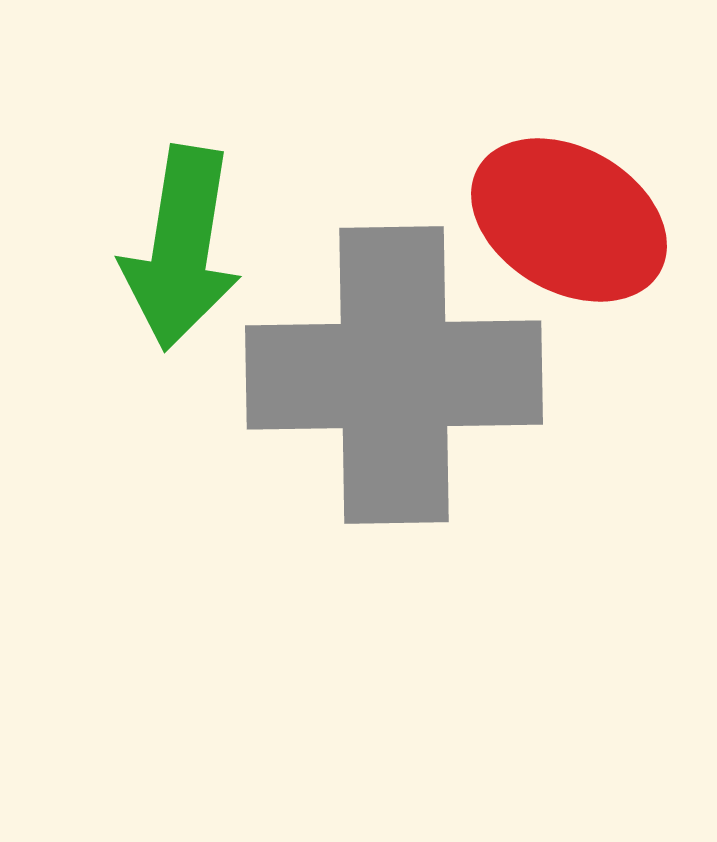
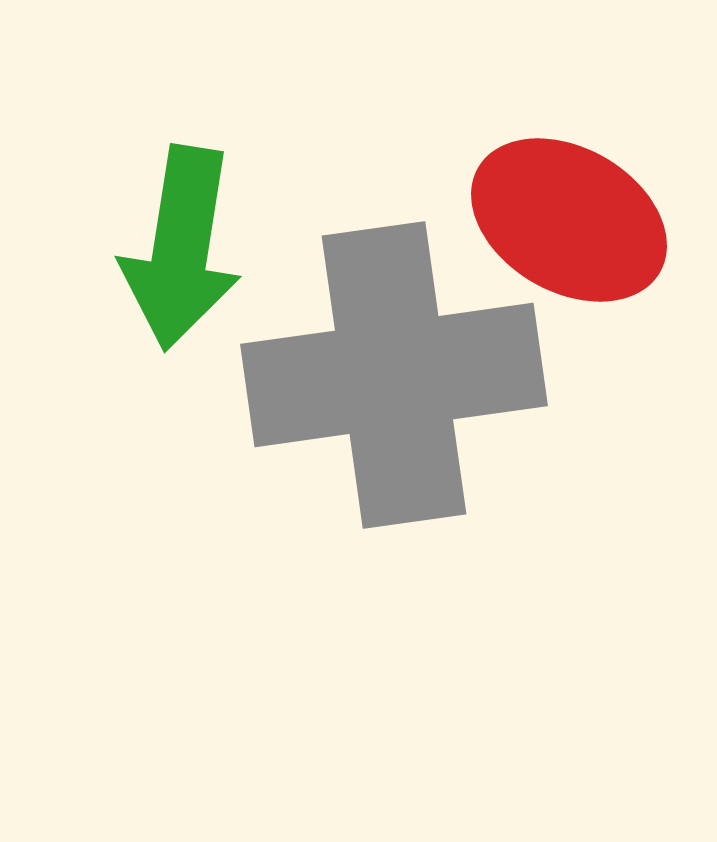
gray cross: rotated 7 degrees counterclockwise
